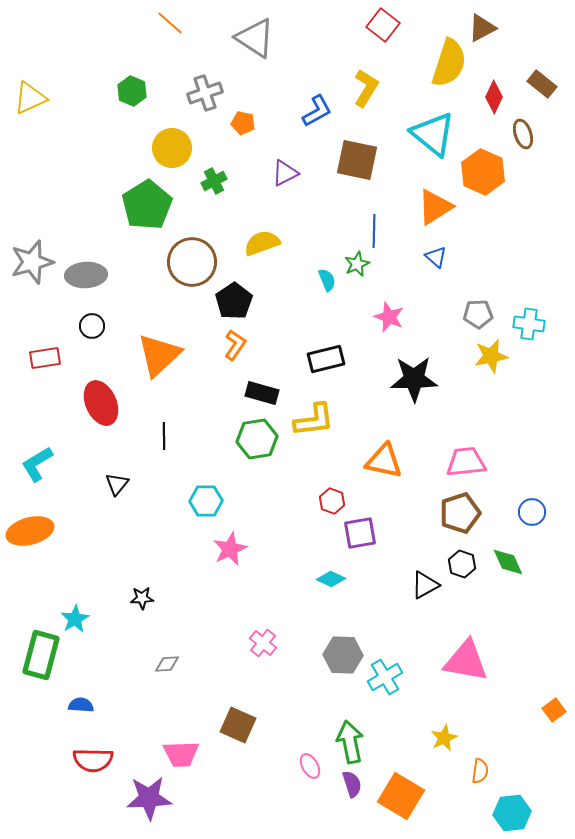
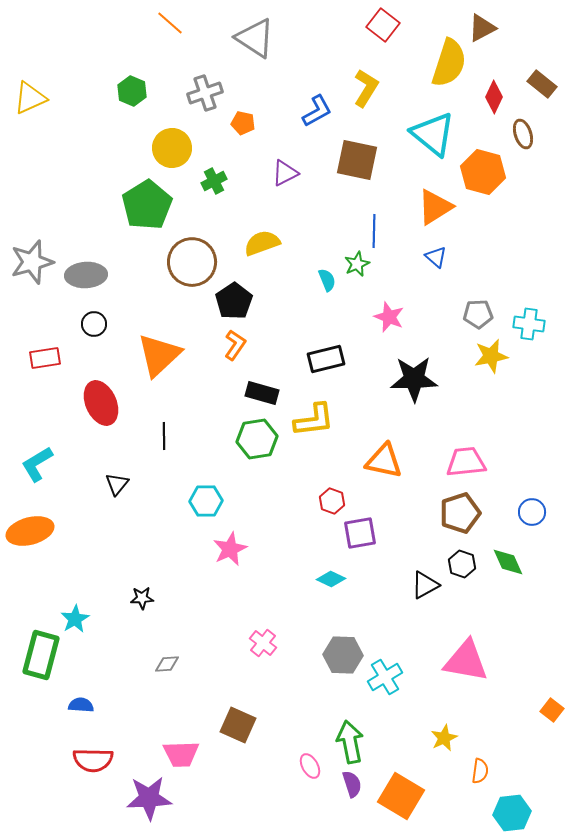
orange hexagon at (483, 172): rotated 9 degrees counterclockwise
black circle at (92, 326): moved 2 px right, 2 px up
orange square at (554, 710): moved 2 px left; rotated 15 degrees counterclockwise
